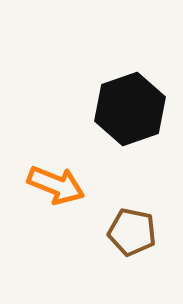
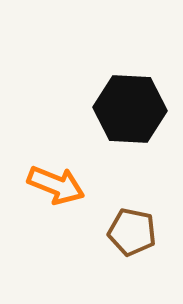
black hexagon: rotated 22 degrees clockwise
